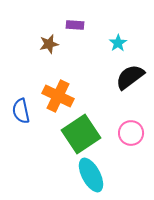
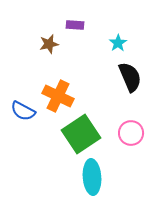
black semicircle: rotated 104 degrees clockwise
blue semicircle: moved 2 px right; rotated 50 degrees counterclockwise
cyan ellipse: moved 1 px right, 2 px down; rotated 24 degrees clockwise
